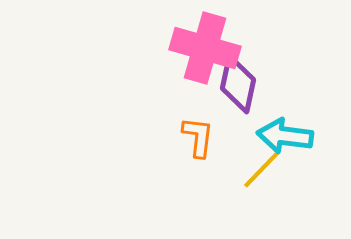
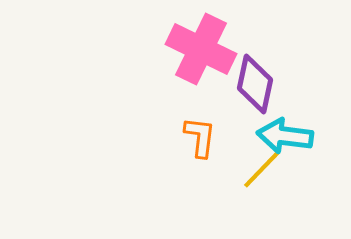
pink cross: moved 4 px left, 1 px down; rotated 10 degrees clockwise
purple diamond: moved 17 px right
orange L-shape: moved 2 px right
